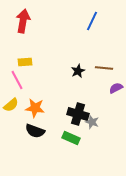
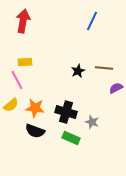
black cross: moved 12 px left, 2 px up
